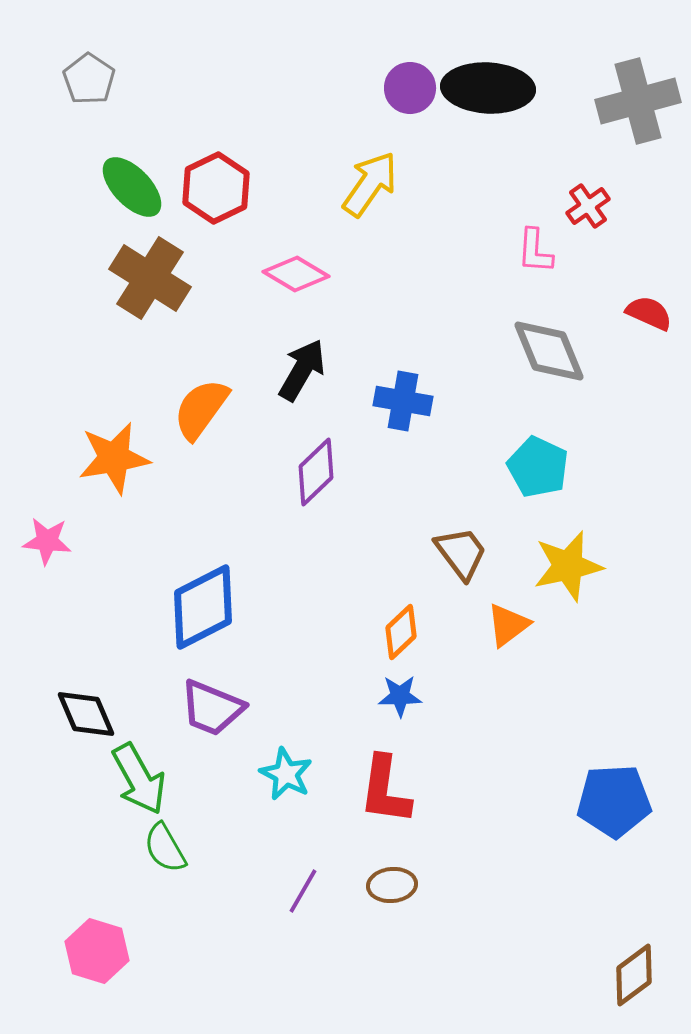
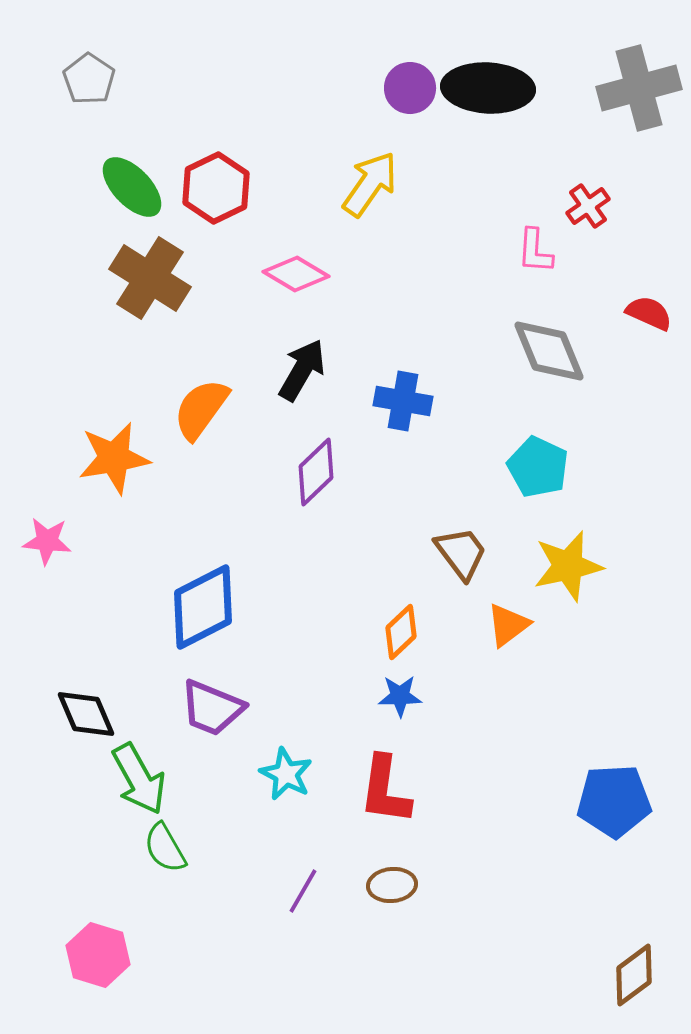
gray cross: moved 1 px right, 13 px up
pink hexagon: moved 1 px right, 4 px down
